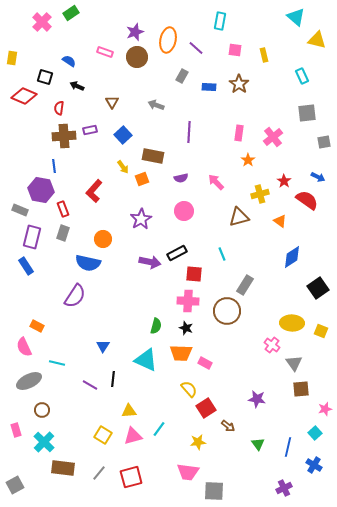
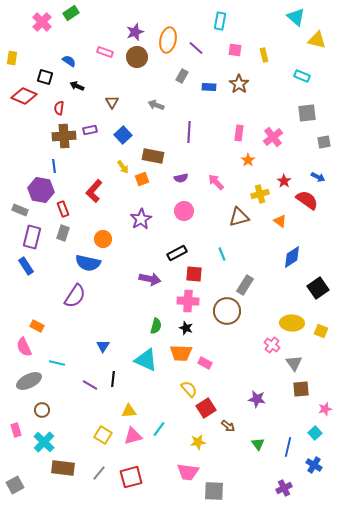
cyan rectangle at (302, 76): rotated 42 degrees counterclockwise
purple arrow at (150, 262): moved 17 px down
